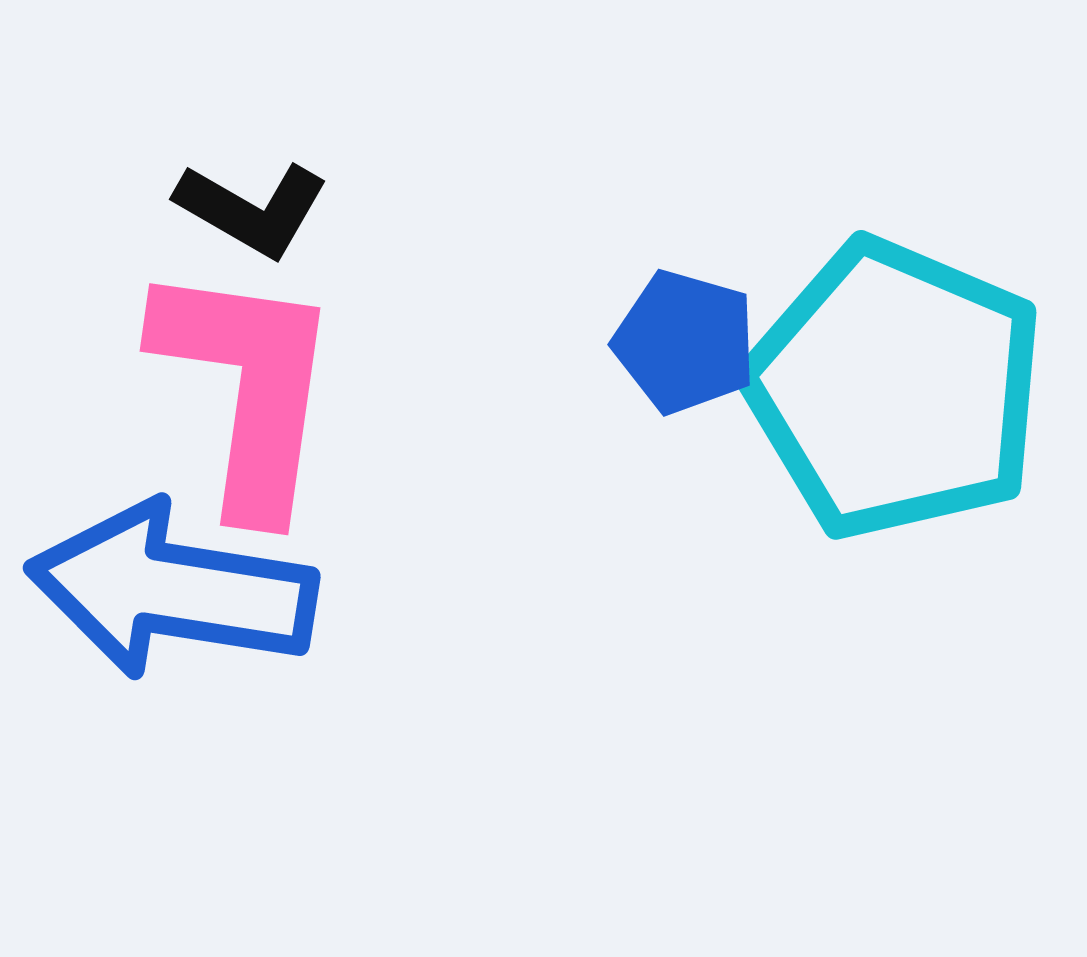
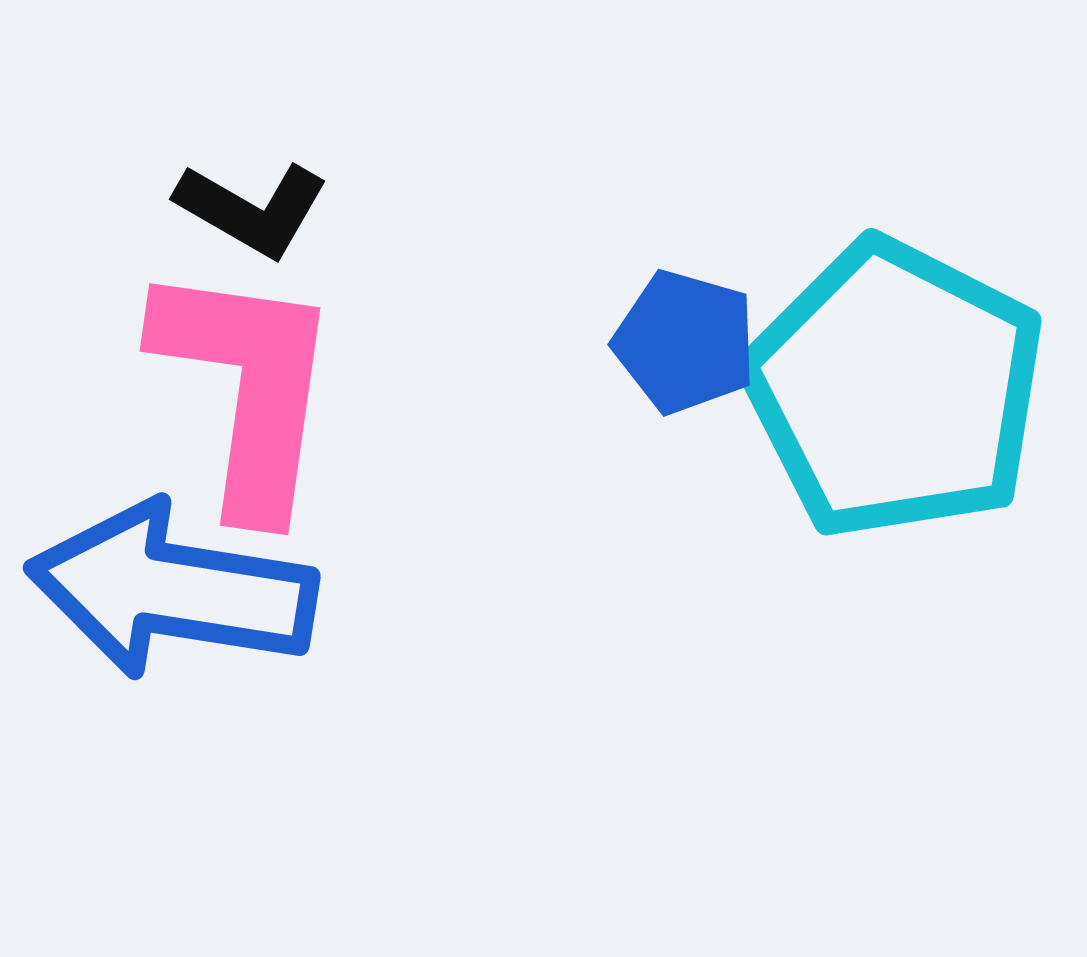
cyan pentagon: rotated 4 degrees clockwise
